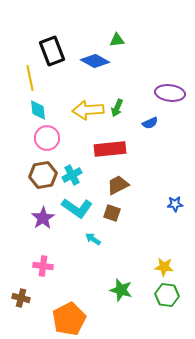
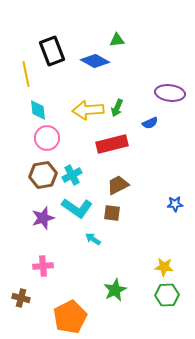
yellow line: moved 4 px left, 4 px up
red rectangle: moved 2 px right, 5 px up; rotated 8 degrees counterclockwise
brown square: rotated 12 degrees counterclockwise
purple star: rotated 15 degrees clockwise
pink cross: rotated 12 degrees counterclockwise
green star: moved 6 px left; rotated 30 degrees clockwise
green hexagon: rotated 10 degrees counterclockwise
orange pentagon: moved 1 px right, 2 px up
